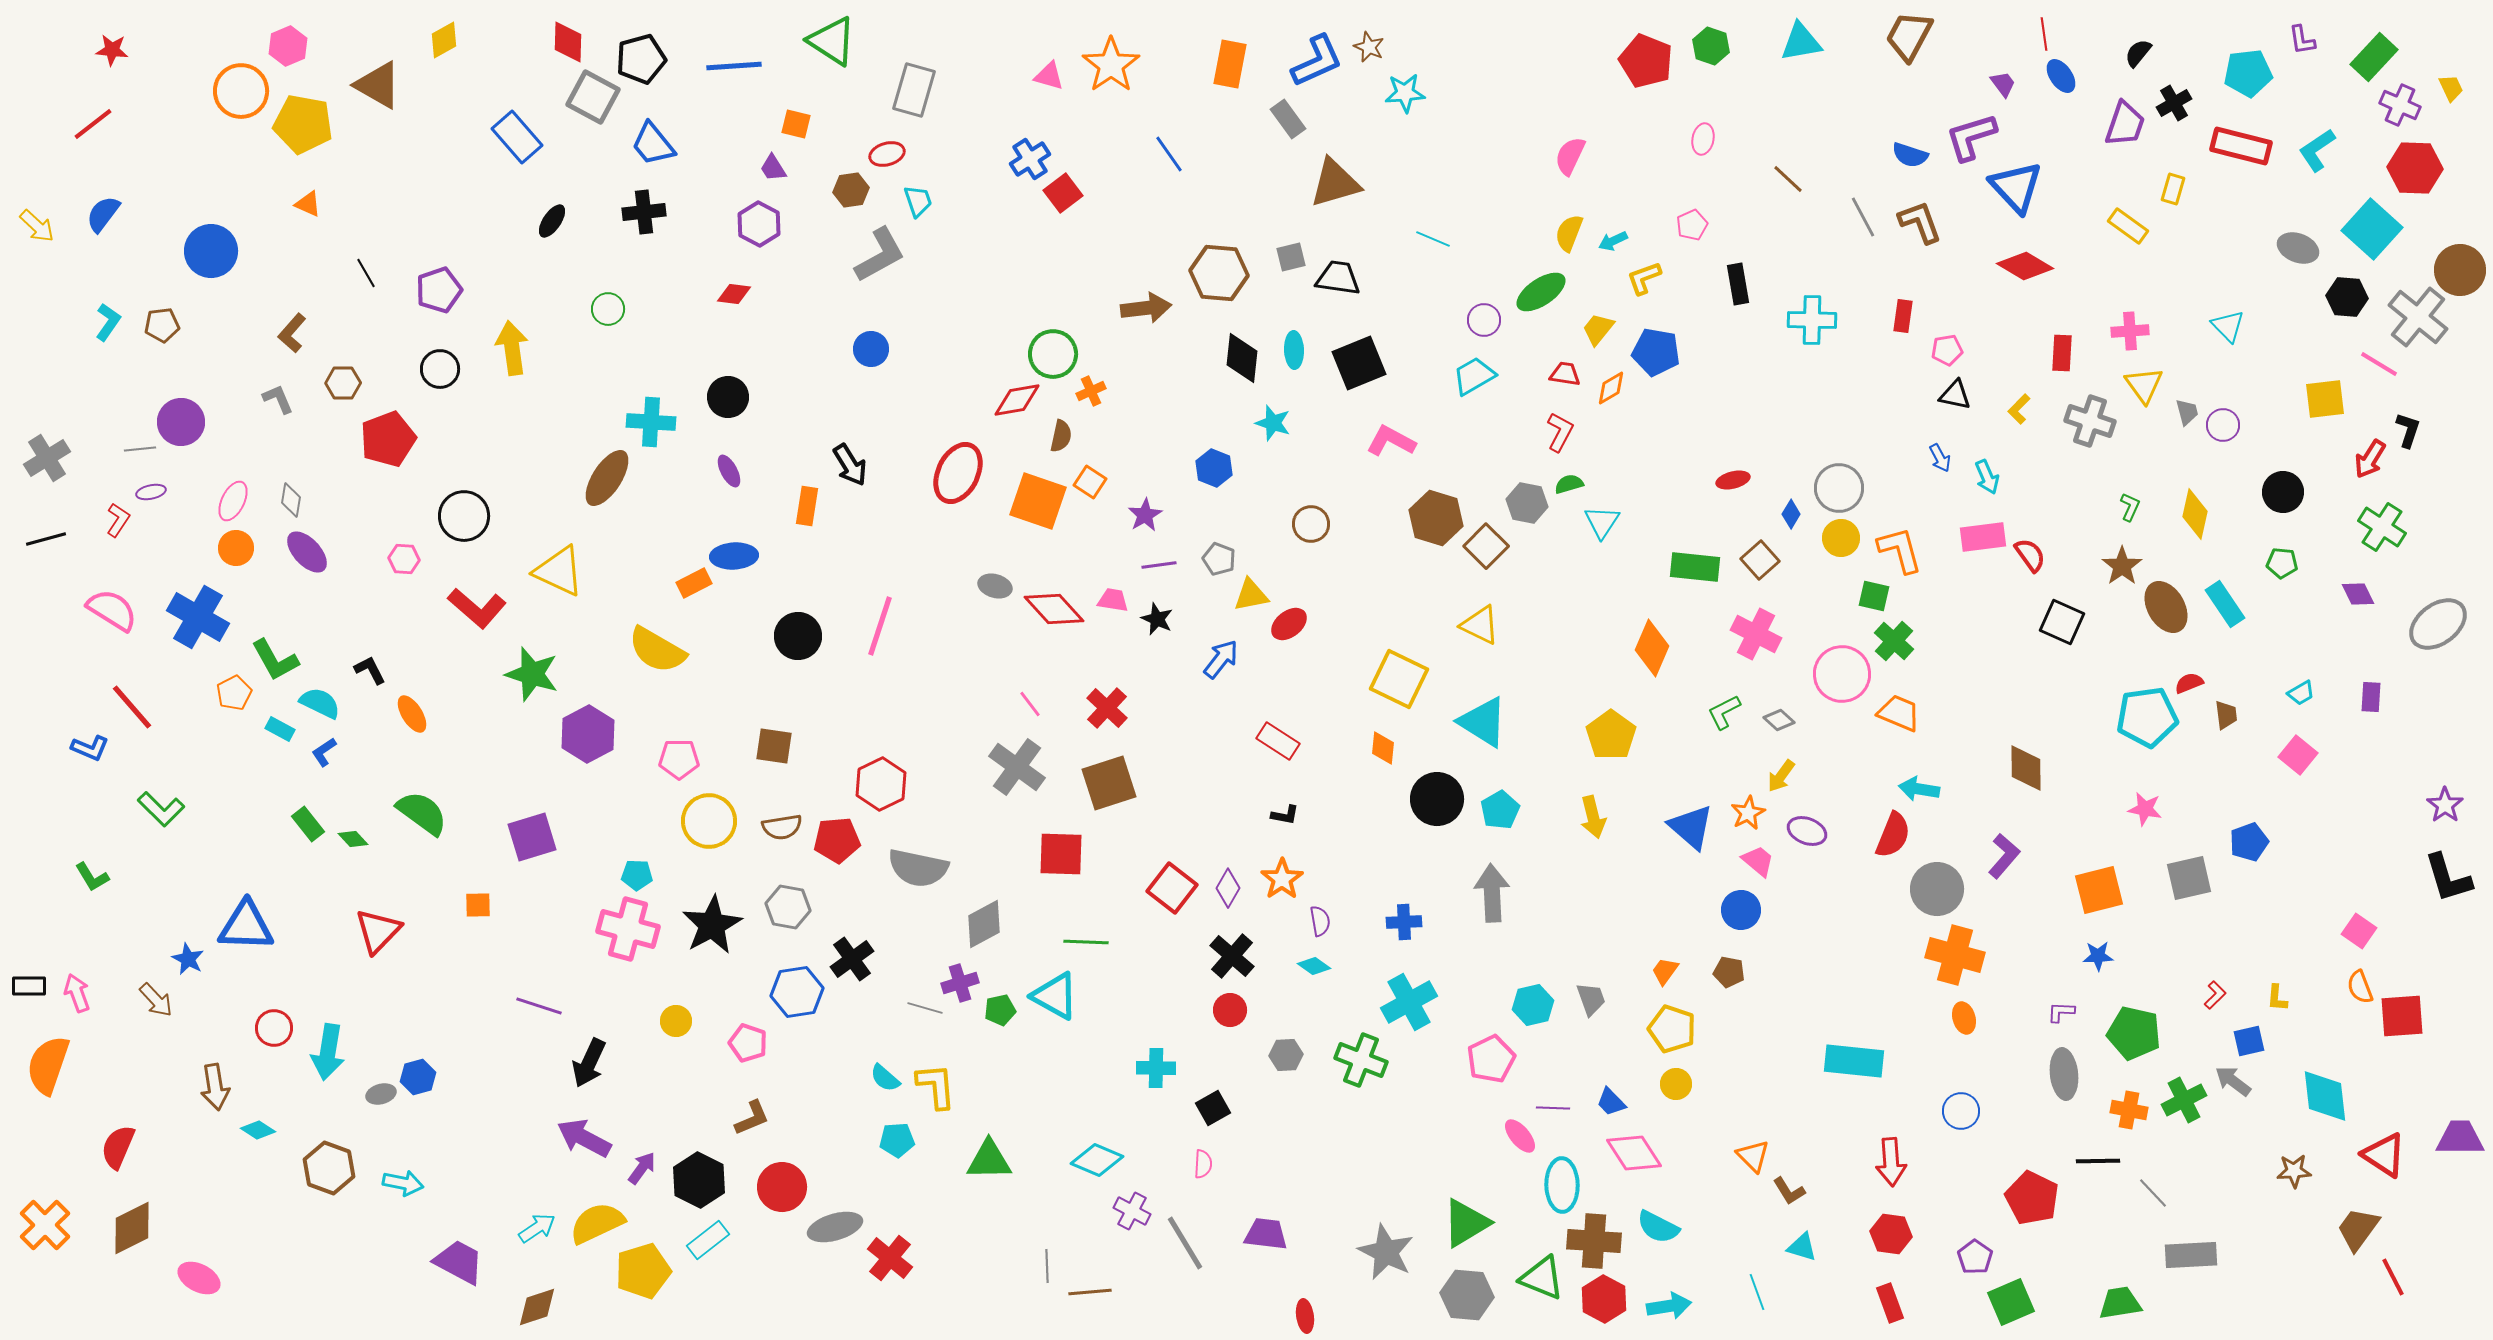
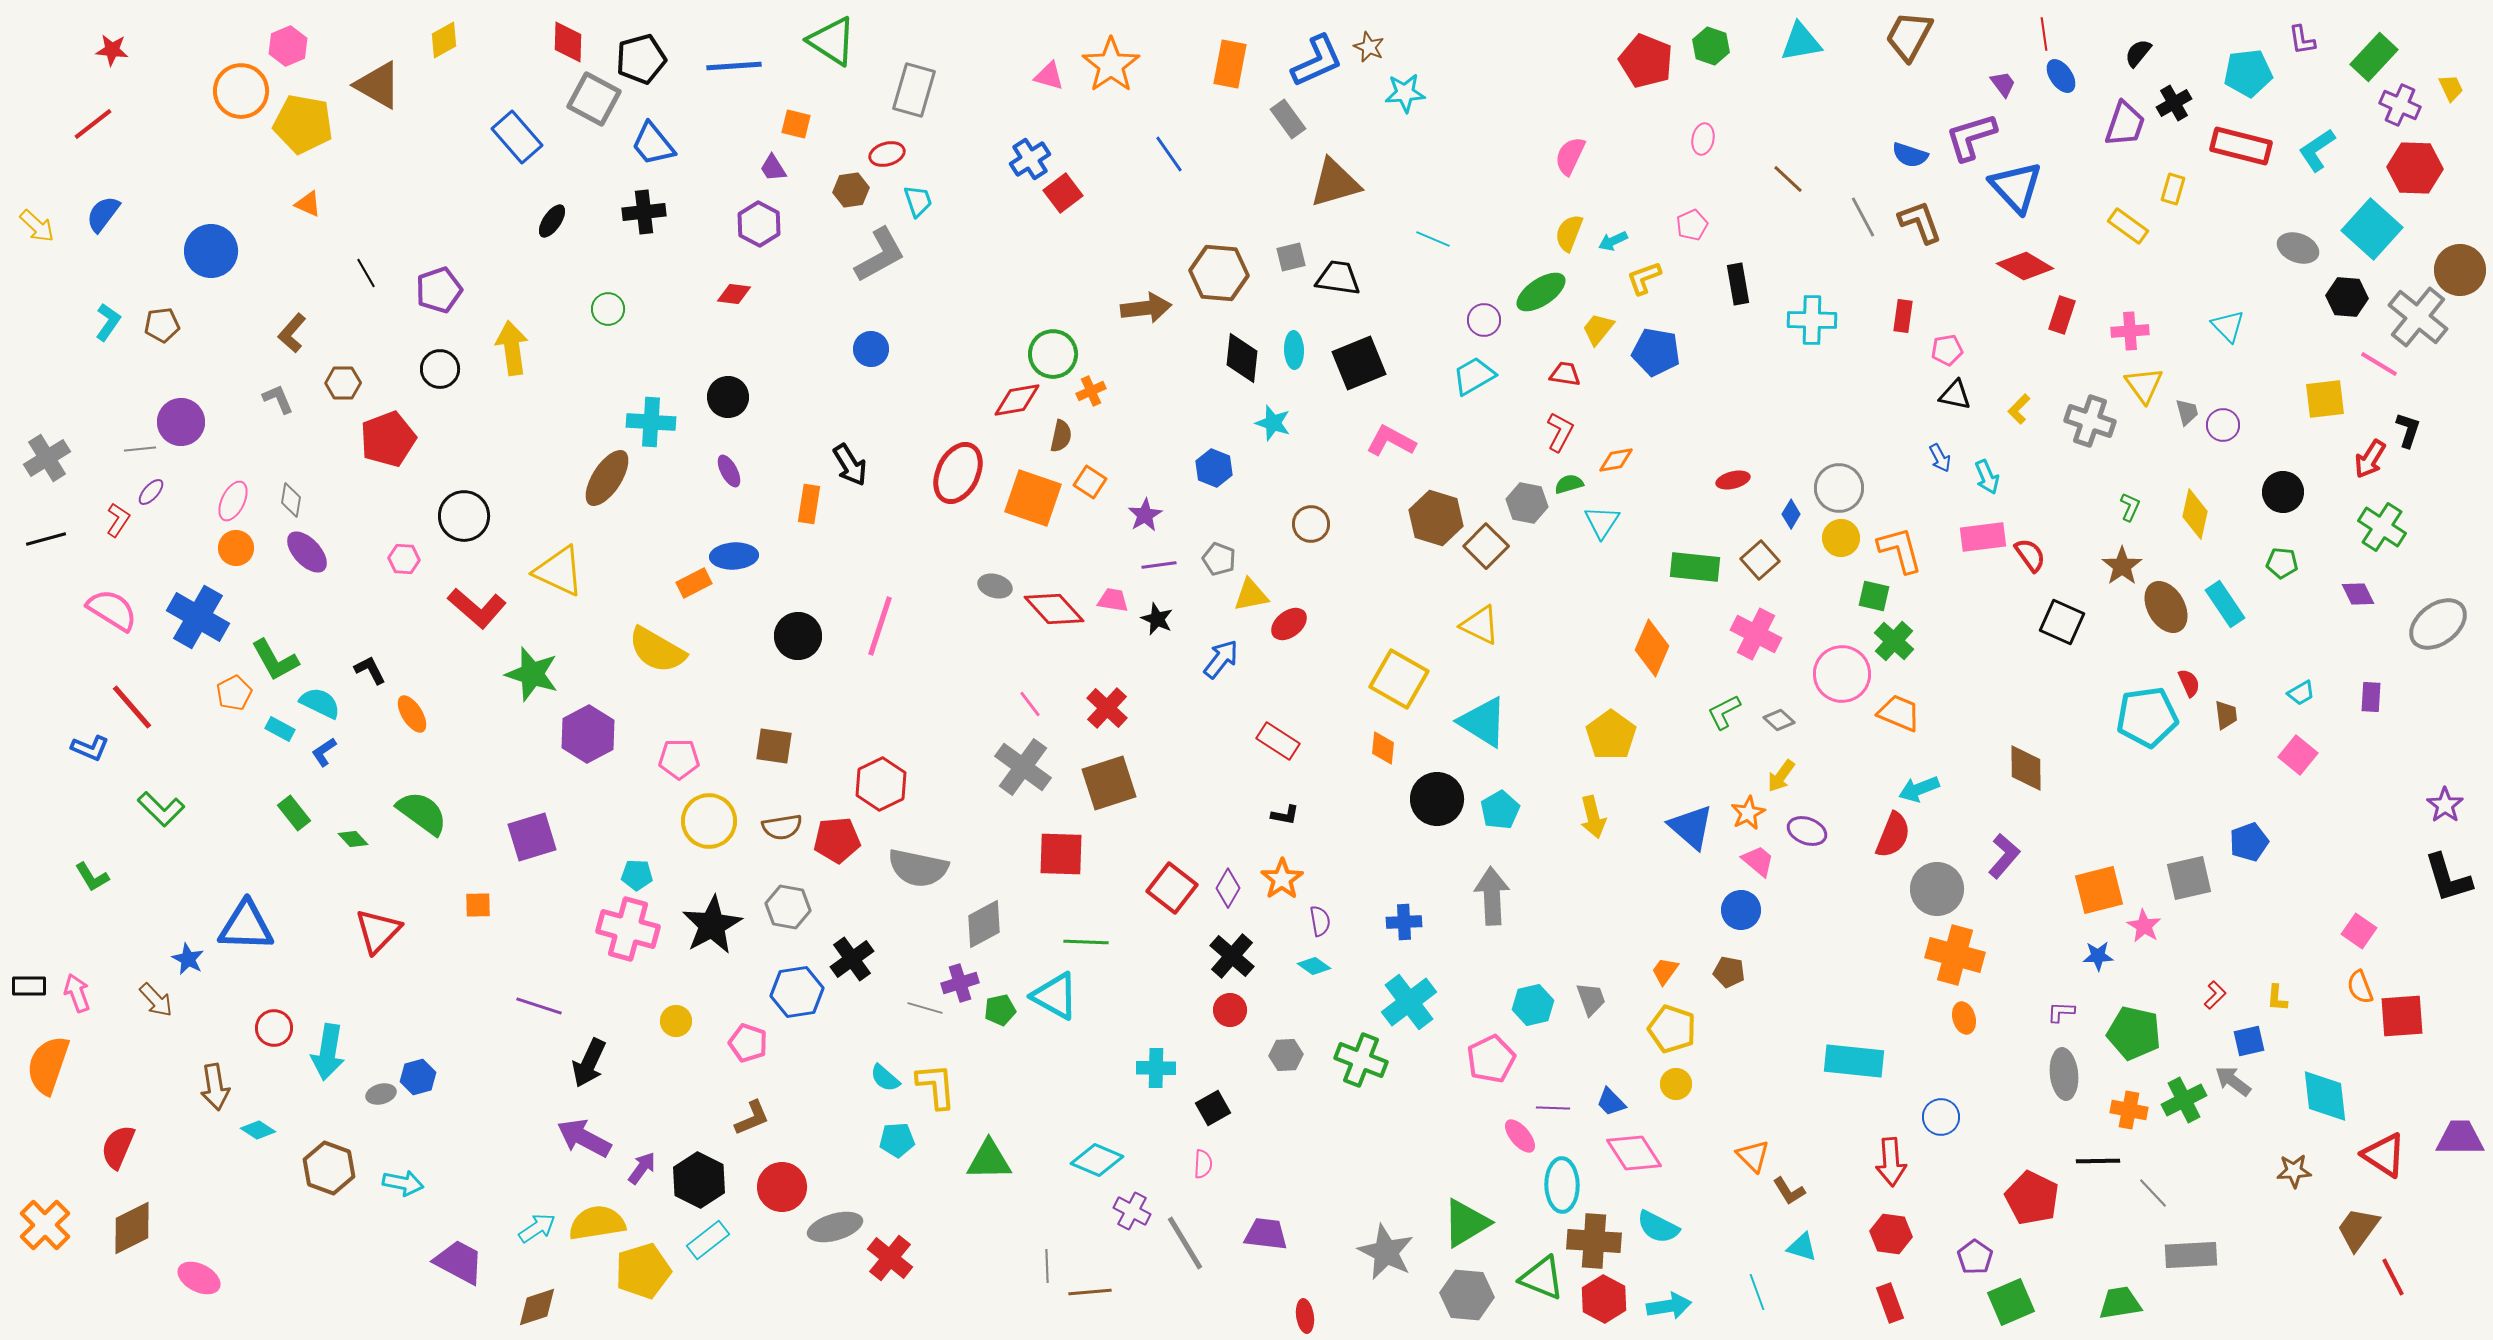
gray square at (593, 97): moved 1 px right, 2 px down
red rectangle at (2062, 353): moved 38 px up; rotated 15 degrees clockwise
orange diamond at (1611, 388): moved 5 px right, 72 px down; rotated 21 degrees clockwise
purple ellipse at (151, 492): rotated 36 degrees counterclockwise
orange square at (1038, 501): moved 5 px left, 3 px up
orange rectangle at (807, 506): moved 2 px right, 2 px up
yellow square at (1399, 679): rotated 4 degrees clockwise
red semicircle at (2189, 683): rotated 88 degrees clockwise
gray cross at (1017, 767): moved 6 px right
cyan arrow at (1919, 789): rotated 30 degrees counterclockwise
pink star at (2145, 809): moved 1 px left, 117 px down; rotated 20 degrees clockwise
green rectangle at (308, 824): moved 14 px left, 11 px up
gray arrow at (1492, 893): moved 3 px down
cyan cross at (1409, 1002): rotated 8 degrees counterclockwise
blue circle at (1961, 1111): moved 20 px left, 6 px down
yellow semicircle at (597, 1223): rotated 16 degrees clockwise
